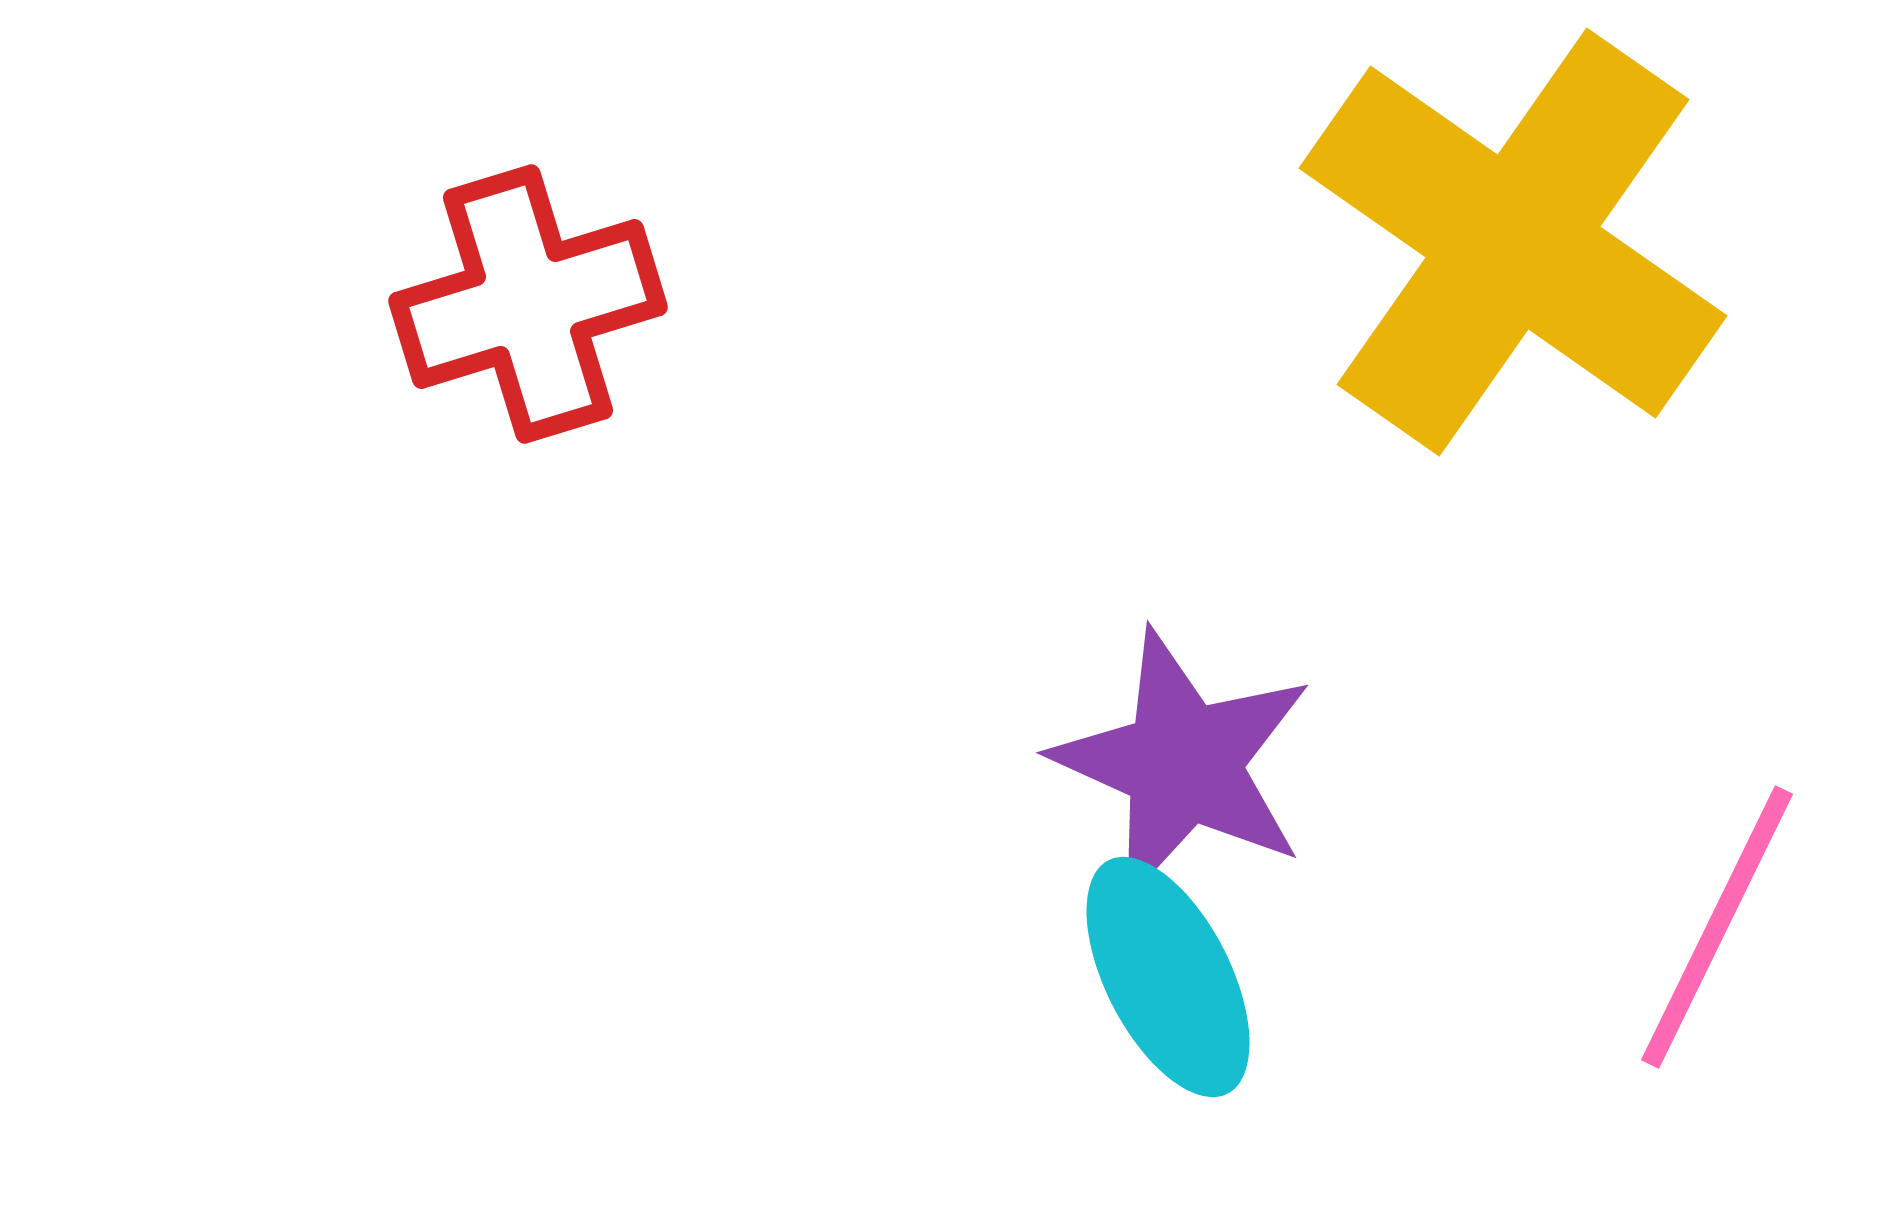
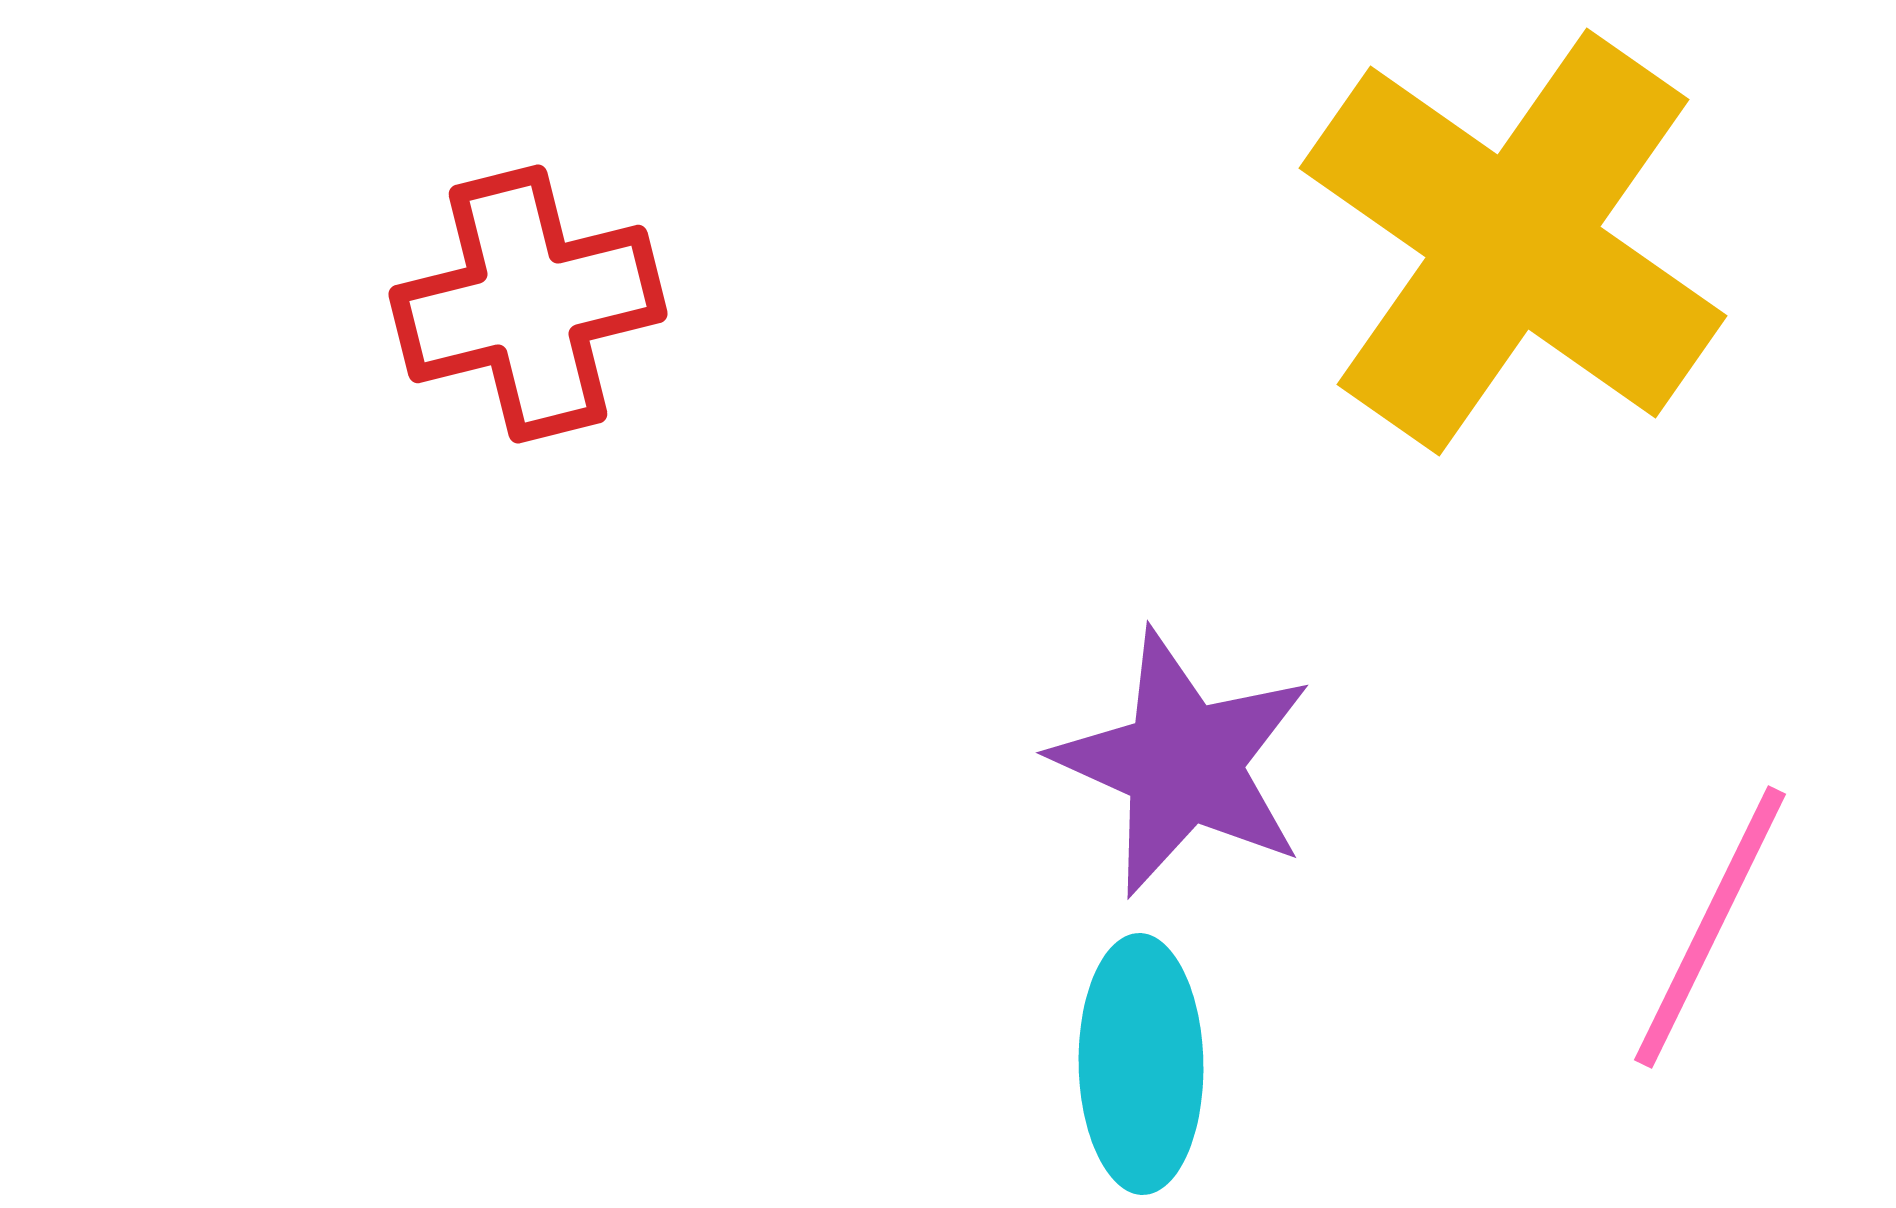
red cross: rotated 3 degrees clockwise
pink line: moved 7 px left
cyan ellipse: moved 27 px left, 87 px down; rotated 26 degrees clockwise
